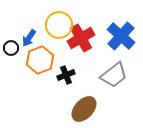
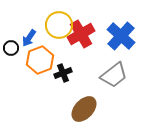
red cross: moved 4 px up
black cross: moved 3 px left, 2 px up
